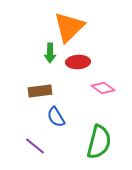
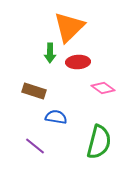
brown rectangle: moved 6 px left; rotated 25 degrees clockwise
blue semicircle: rotated 130 degrees clockwise
